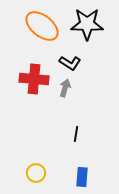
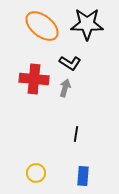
blue rectangle: moved 1 px right, 1 px up
